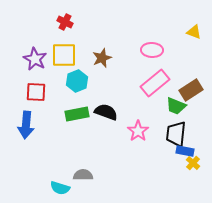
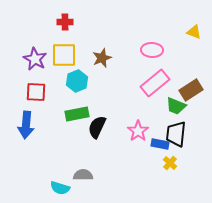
red cross: rotated 28 degrees counterclockwise
black semicircle: moved 9 px left, 15 px down; rotated 85 degrees counterclockwise
blue rectangle: moved 25 px left, 7 px up
yellow cross: moved 23 px left
